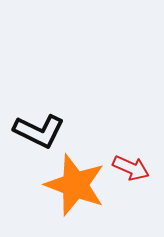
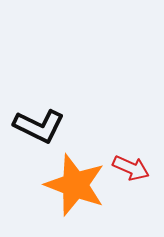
black L-shape: moved 5 px up
